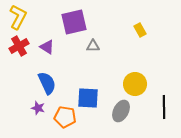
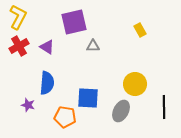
blue semicircle: rotated 30 degrees clockwise
purple star: moved 10 px left, 3 px up
